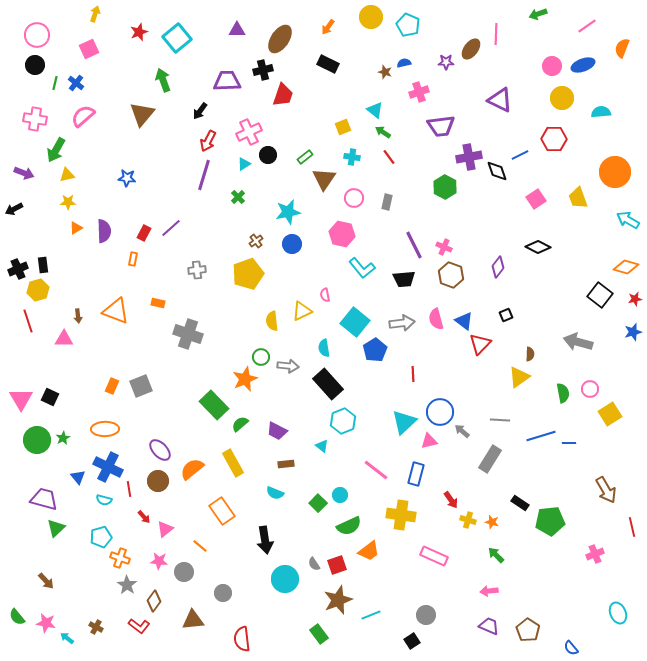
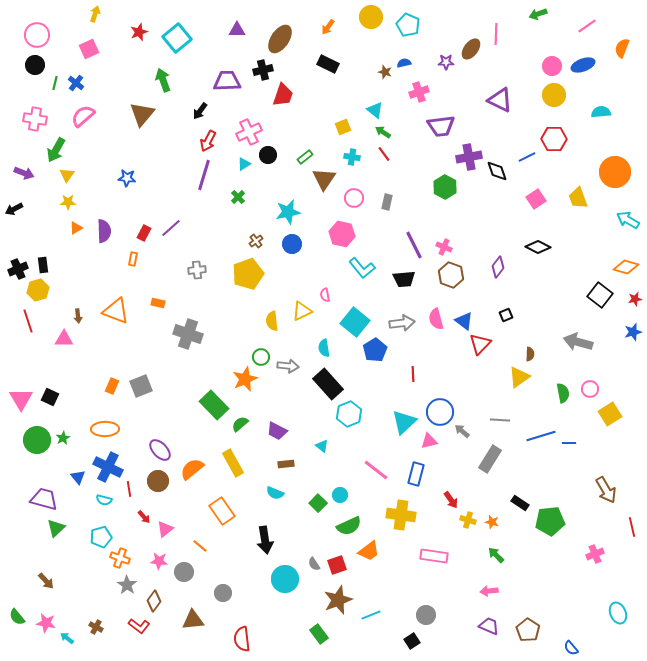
yellow circle at (562, 98): moved 8 px left, 3 px up
blue line at (520, 155): moved 7 px right, 2 px down
red line at (389, 157): moved 5 px left, 3 px up
yellow triangle at (67, 175): rotated 42 degrees counterclockwise
cyan hexagon at (343, 421): moved 6 px right, 7 px up
pink rectangle at (434, 556): rotated 16 degrees counterclockwise
